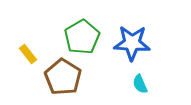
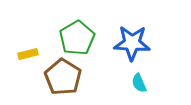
green pentagon: moved 5 px left, 1 px down
yellow rectangle: rotated 66 degrees counterclockwise
cyan semicircle: moved 1 px left, 1 px up
